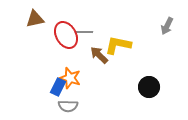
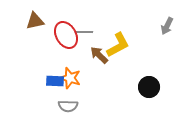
brown triangle: moved 2 px down
yellow L-shape: rotated 140 degrees clockwise
blue rectangle: moved 3 px left, 6 px up; rotated 66 degrees clockwise
